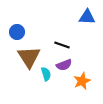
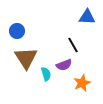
blue circle: moved 1 px up
black line: moved 11 px right; rotated 42 degrees clockwise
brown triangle: moved 3 px left, 1 px down
orange star: moved 2 px down
